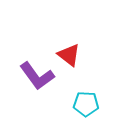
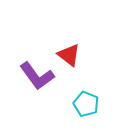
cyan pentagon: rotated 20 degrees clockwise
